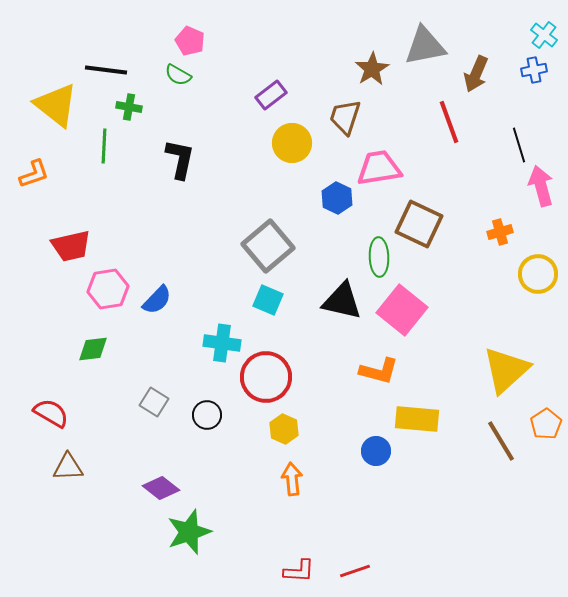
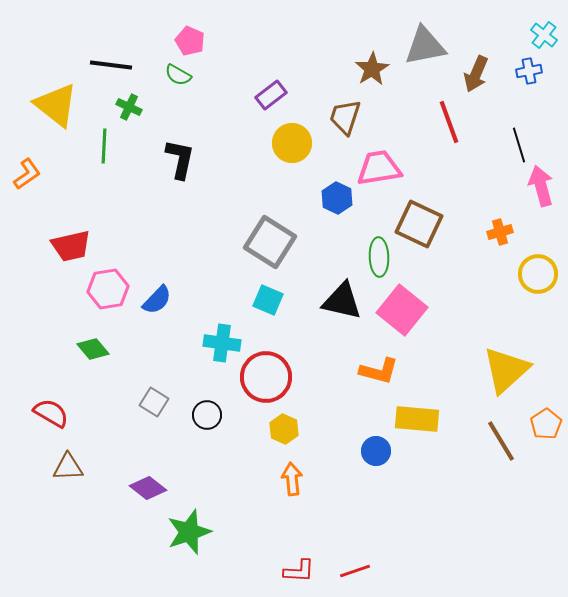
black line at (106, 70): moved 5 px right, 5 px up
blue cross at (534, 70): moved 5 px left, 1 px down
green cross at (129, 107): rotated 15 degrees clockwise
orange L-shape at (34, 174): moved 7 px left; rotated 16 degrees counterclockwise
gray square at (268, 246): moved 2 px right, 4 px up; rotated 18 degrees counterclockwise
green diamond at (93, 349): rotated 56 degrees clockwise
purple diamond at (161, 488): moved 13 px left
